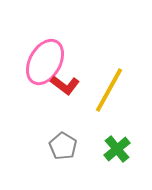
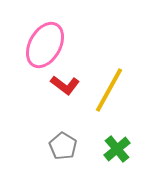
pink ellipse: moved 17 px up
